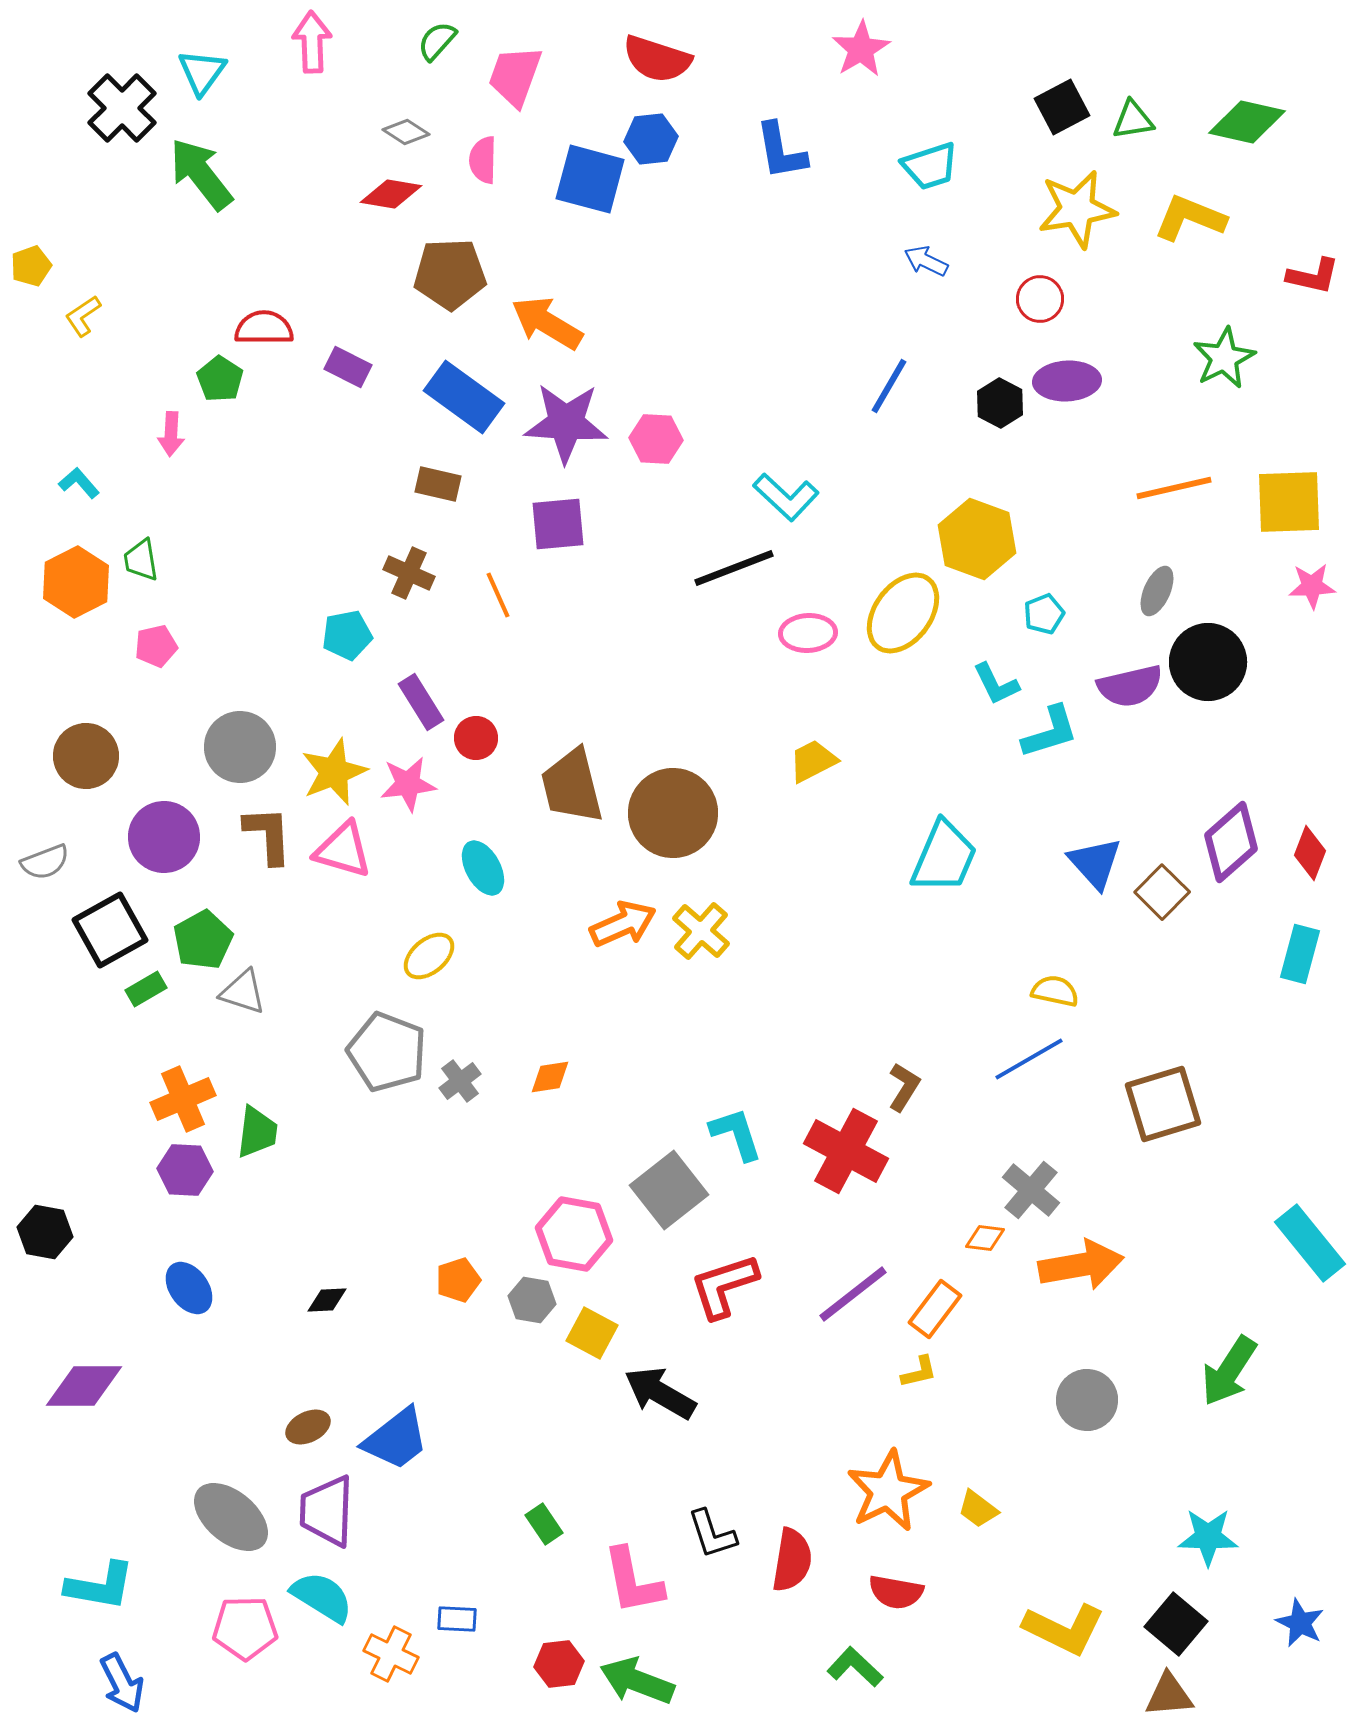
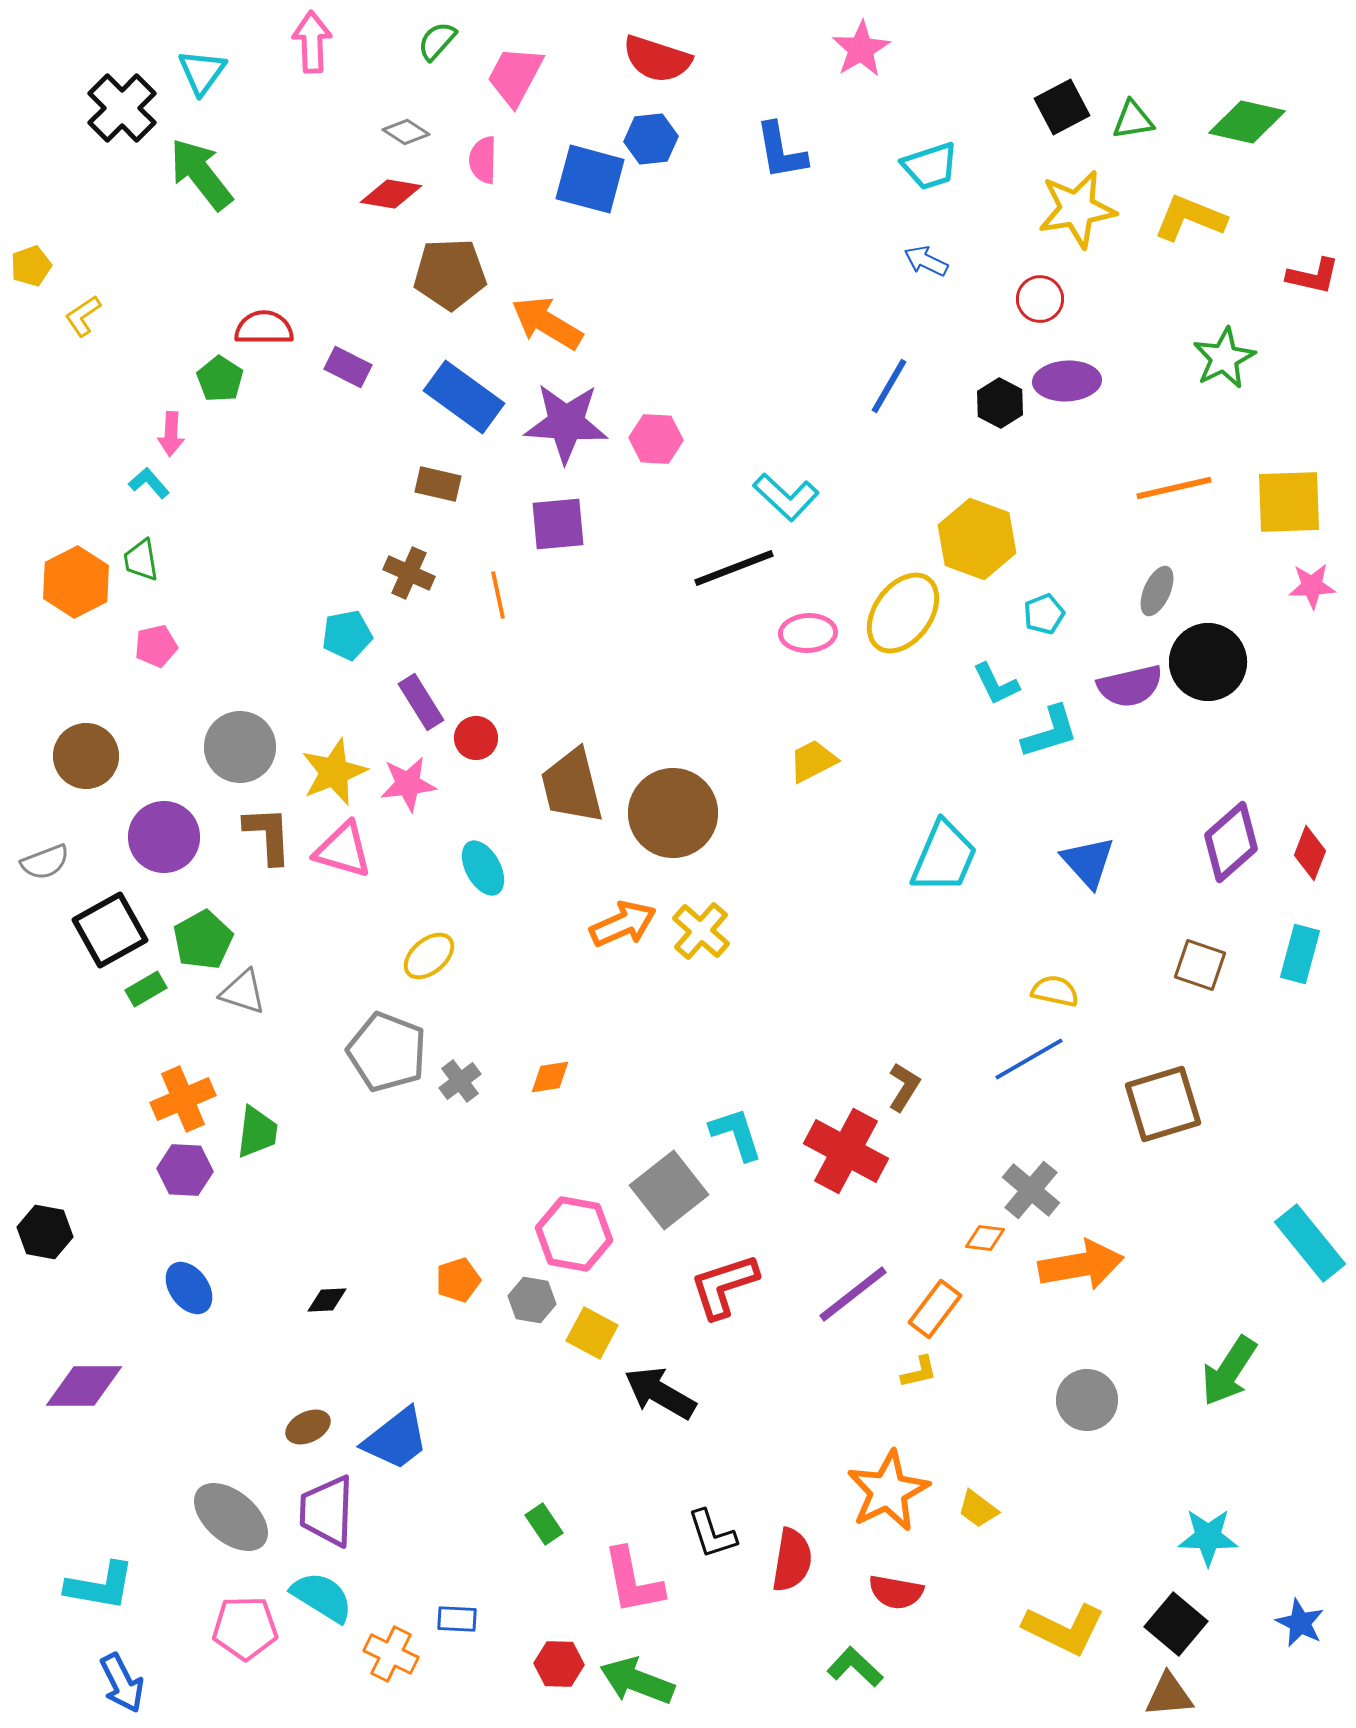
pink trapezoid at (515, 76): rotated 8 degrees clockwise
cyan L-shape at (79, 483): moved 70 px right
orange line at (498, 595): rotated 12 degrees clockwise
blue triangle at (1095, 863): moved 7 px left, 1 px up
brown square at (1162, 892): moved 38 px right, 73 px down; rotated 26 degrees counterclockwise
red hexagon at (559, 1664): rotated 9 degrees clockwise
